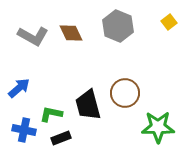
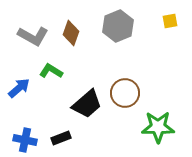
yellow square: moved 1 px right, 1 px up; rotated 28 degrees clockwise
gray hexagon: rotated 16 degrees clockwise
brown diamond: rotated 45 degrees clockwise
black trapezoid: moved 1 px left, 1 px up; rotated 116 degrees counterclockwise
green L-shape: moved 43 px up; rotated 20 degrees clockwise
blue cross: moved 1 px right, 10 px down
